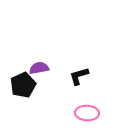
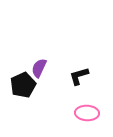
purple semicircle: rotated 54 degrees counterclockwise
